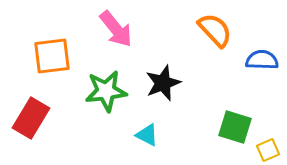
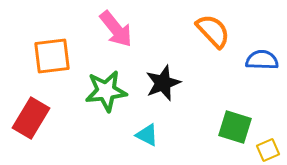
orange semicircle: moved 2 px left, 1 px down
